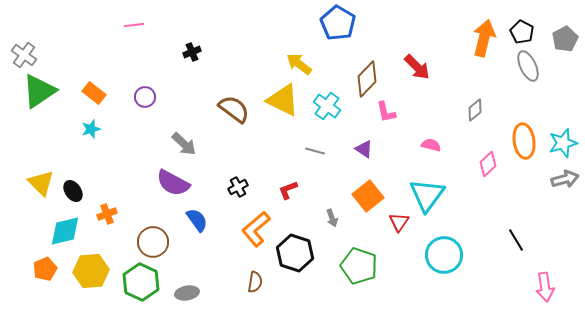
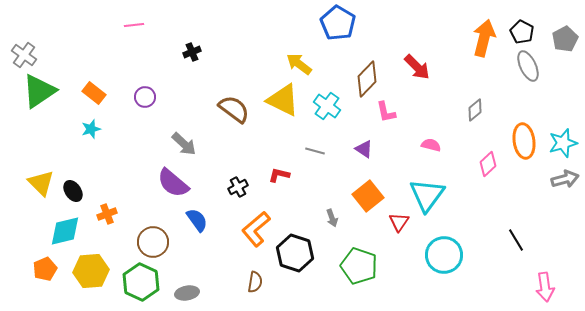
purple semicircle at (173, 183): rotated 12 degrees clockwise
red L-shape at (288, 190): moved 9 px left, 15 px up; rotated 35 degrees clockwise
